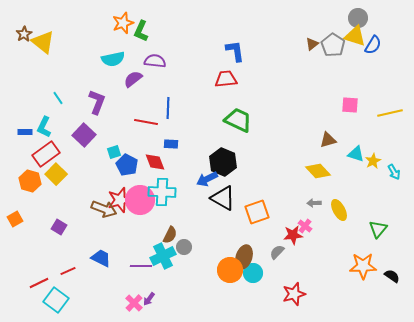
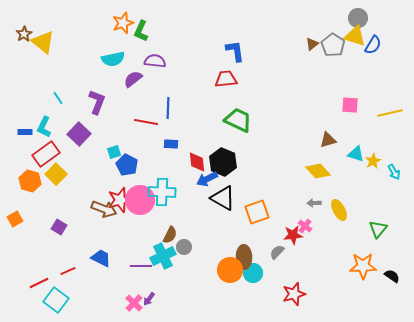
purple square at (84, 135): moved 5 px left, 1 px up
red diamond at (155, 162): moved 42 px right; rotated 15 degrees clockwise
brown ellipse at (244, 257): rotated 20 degrees counterclockwise
